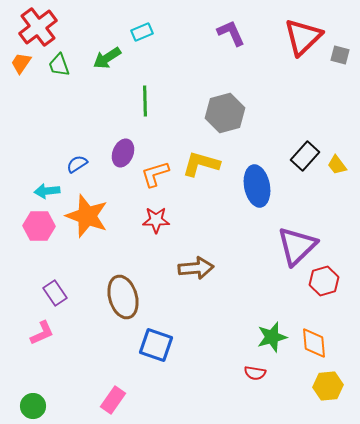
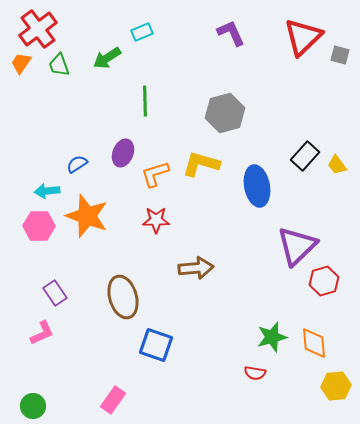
red cross: moved 2 px down
yellow hexagon: moved 8 px right
